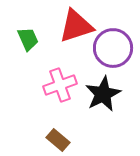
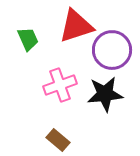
purple circle: moved 1 px left, 2 px down
black star: moved 2 px right; rotated 21 degrees clockwise
